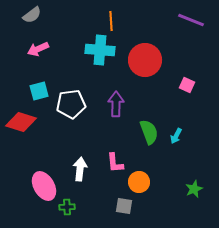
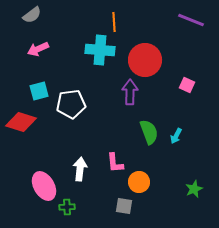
orange line: moved 3 px right, 1 px down
purple arrow: moved 14 px right, 12 px up
